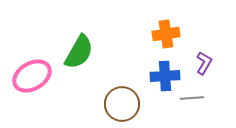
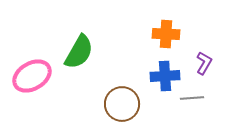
orange cross: rotated 12 degrees clockwise
